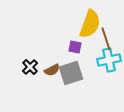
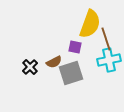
brown semicircle: moved 2 px right, 8 px up
